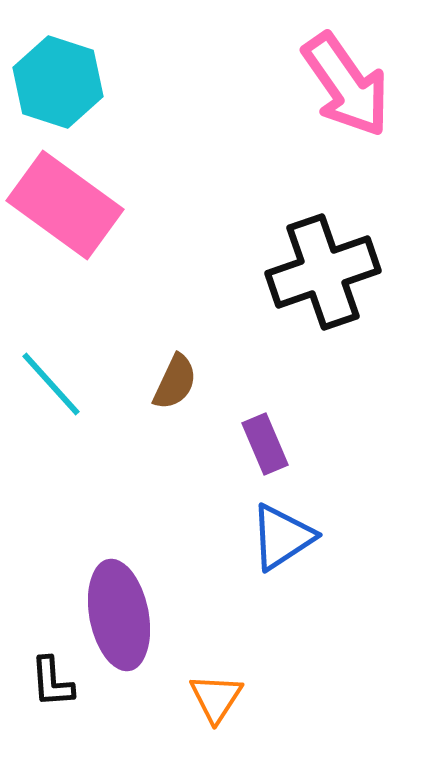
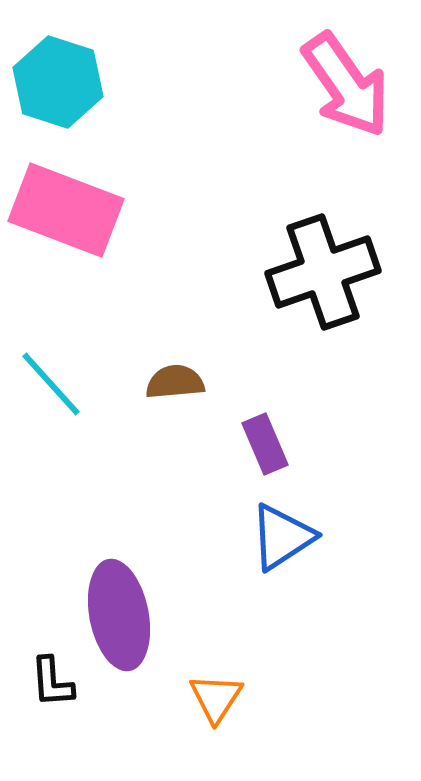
pink rectangle: moved 1 px right, 5 px down; rotated 15 degrees counterclockwise
brown semicircle: rotated 120 degrees counterclockwise
